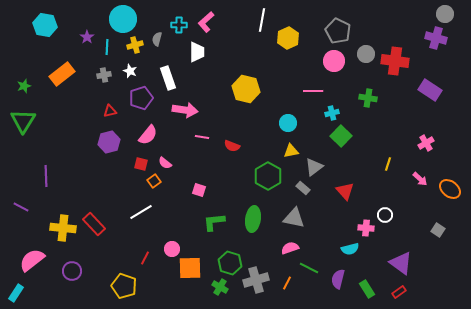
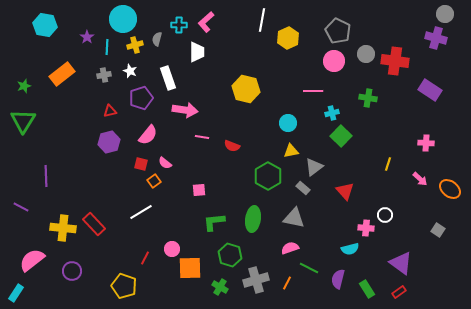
pink cross at (426, 143): rotated 35 degrees clockwise
pink square at (199, 190): rotated 24 degrees counterclockwise
green hexagon at (230, 263): moved 8 px up
